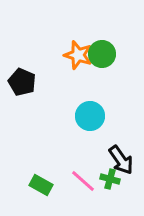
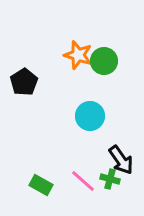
green circle: moved 2 px right, 7 px down
black pentagon: moved 2 px right; rotated 16 degrees clockwise
